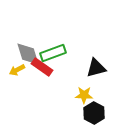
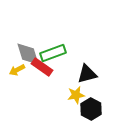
black triangle: moved 9 px left, 6 px down
yellow star: moved 8 px left; rotated 12 degrees counterclockwise
black hexagon: moved 3 px left, 4 px up
